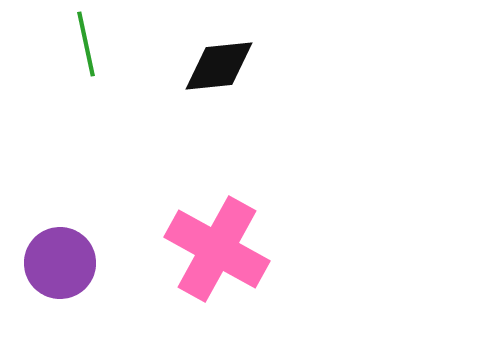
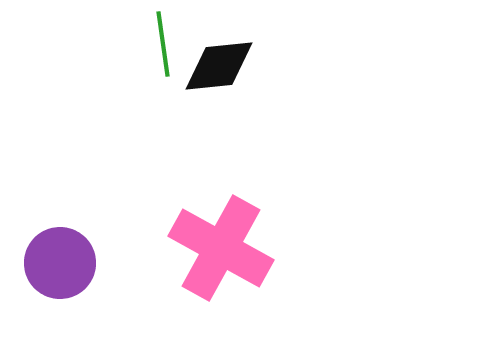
green line: moved 77 px right; rotated 4 degrees clockwise
pink cross: moved 4 px right, 1 px up
